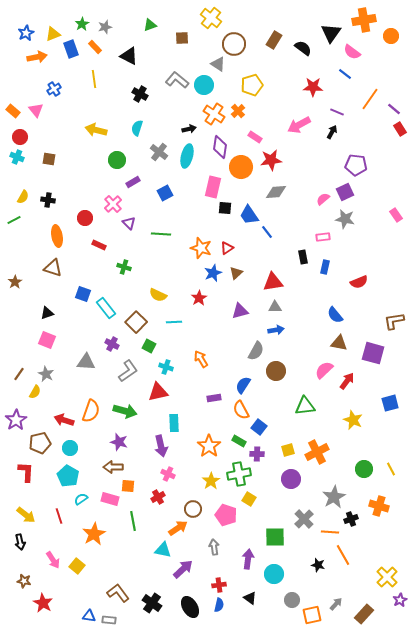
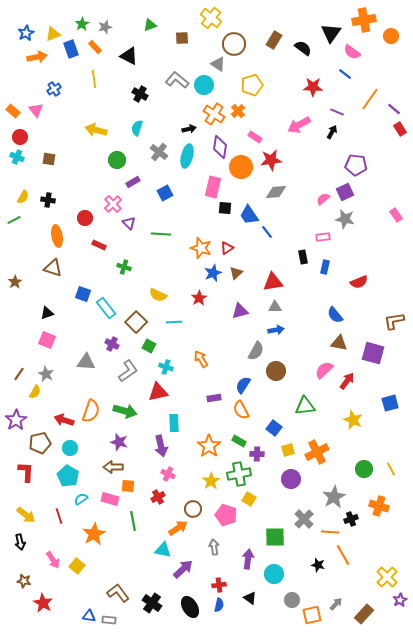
blue square at (259, 427): moved 15 px right, 1 px down
